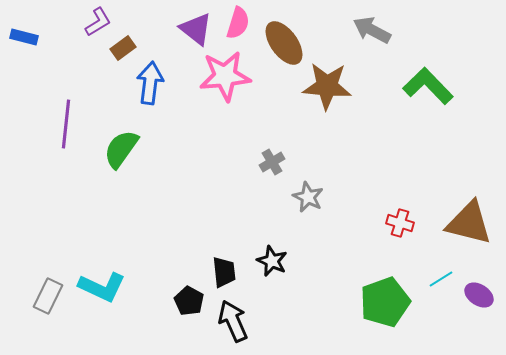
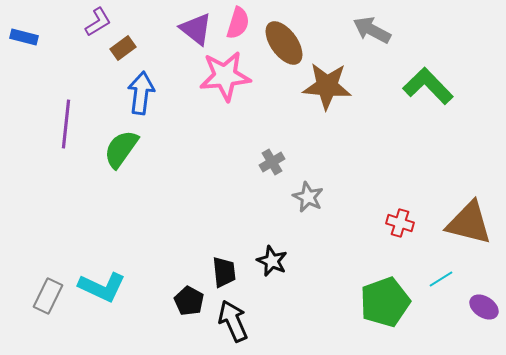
blue arrow: moved 9 px left, 10 px down
purple ellipse: moved 5 px right, 12 px down
